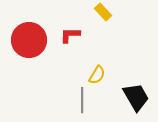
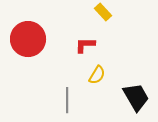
red L-shape: moved 15 px right, 10 px down
red circle: moved 1 px left, 1 px up
gray line: moved 15 px left
